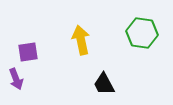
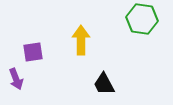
green hexagon: moved 14 px up
yellow arrow: rotated 12 degrees clockwise
purple square: moved 5 px right
